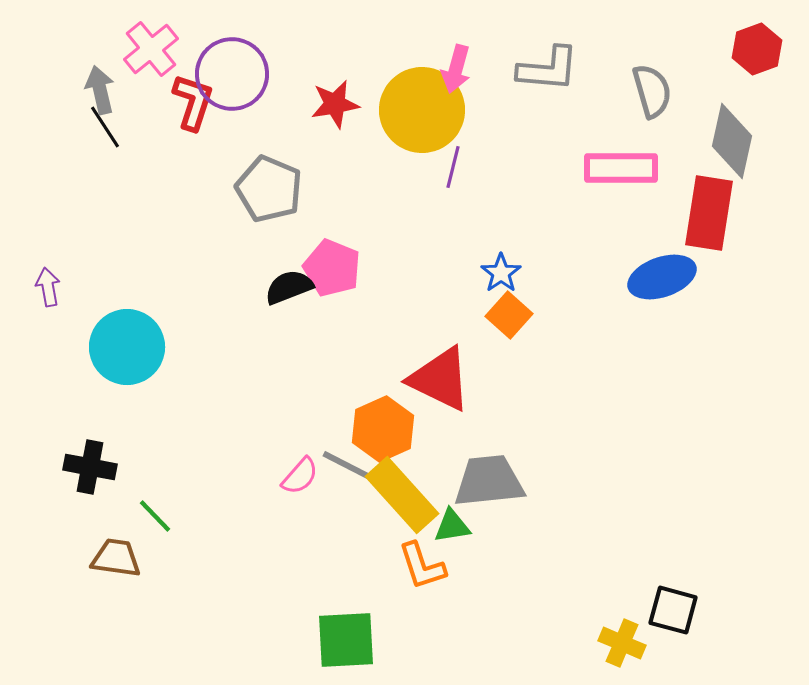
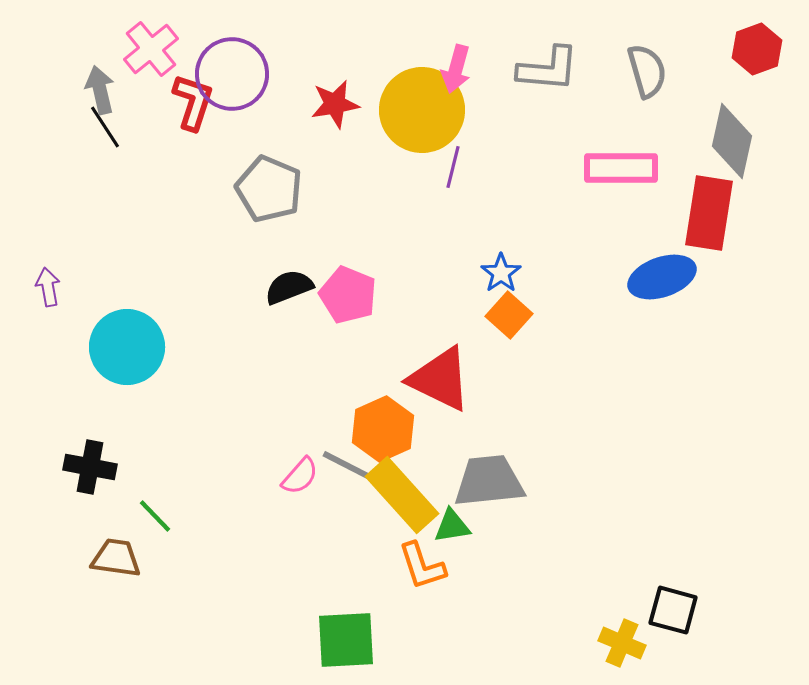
gray semicircle: moved 5 px left, 20 px up
pink pentagon: moved 16 px right, 27 px down
